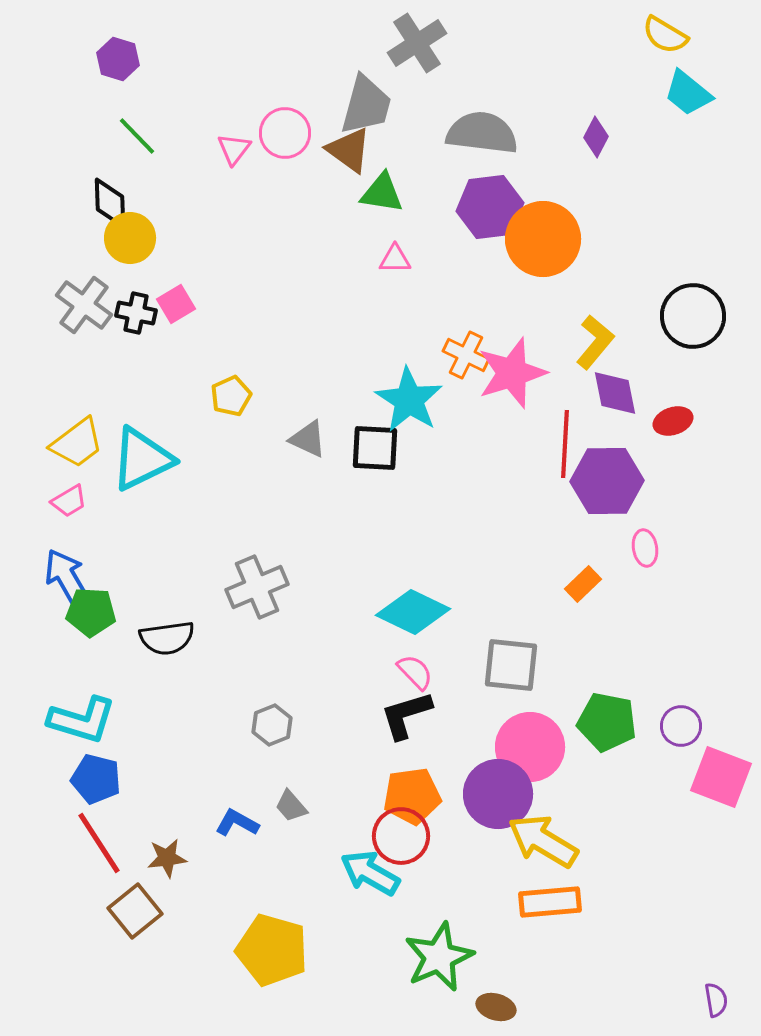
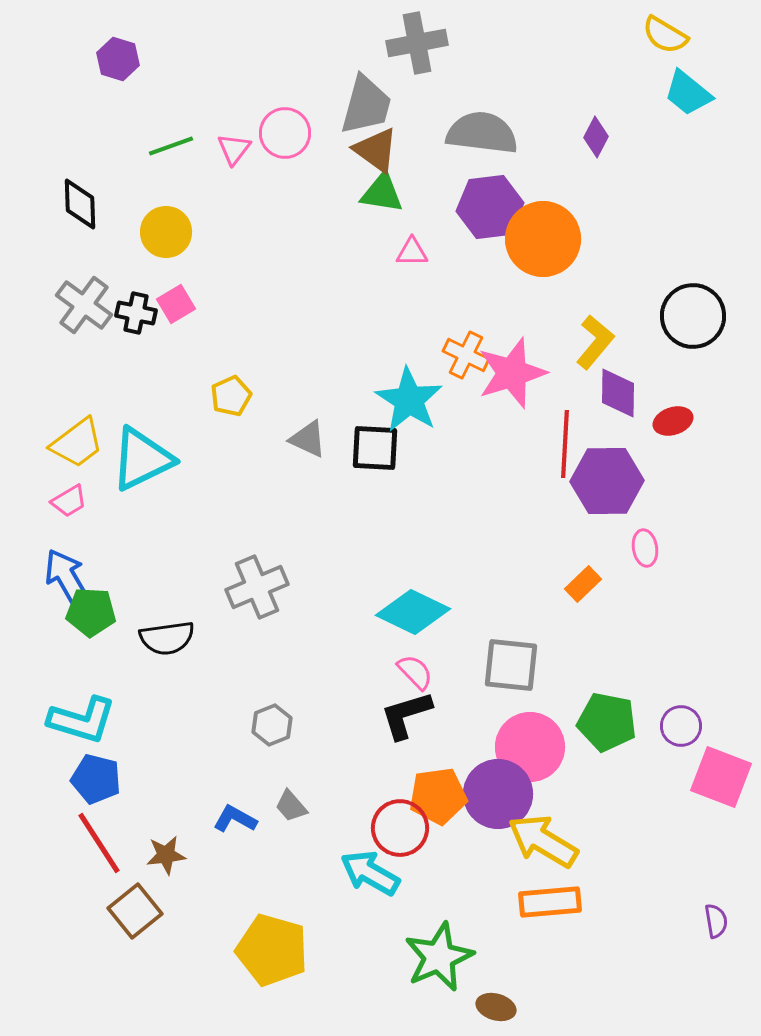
gray cross at (417, 43): rotated 22 degrees clockwise
green line at (137, 136): moved 34 px right, 10 px down; rotated 66 degrees counterclockwise
brown triangle at (349, 150): moved 27 px right
black diamond at (110, 203): moved 30 px left, 1 px down
yellow circle at (130, 238): moved 36 px right, 6 px up
pink triangle at (395, 259): moved 17 px right, 7 px up
purple diamond at (615, 393): moved 3 px right; rotated 12 degrees clockwise
orange pentagon at (412, 796): moved 26 px right
blue L-shape at (237, 823): moved 2 px left, 4 px up
red circle at (401, 836): moved 1 px left, 8 px up
brown star at (167, 858): moved 1 px left, 3 px up
purple semicircle at (716, 1000): moved 79 px up
